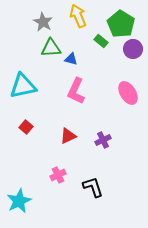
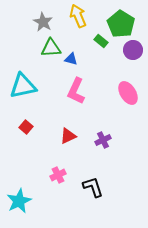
purple circle: moved 1 px down
